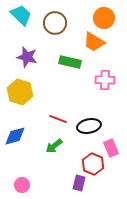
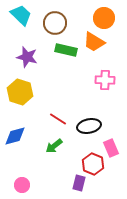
green rectangle: moved 4 px left, 12 px up
red line: rotated 12 degrees clockwise
